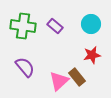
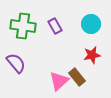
purple rectangle: rotated 21 degrees clockwise
purple semicircle: moved 9 px left, 4 px up
